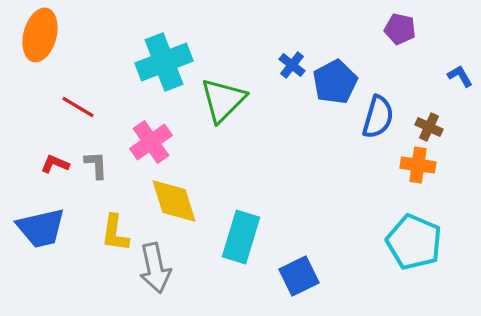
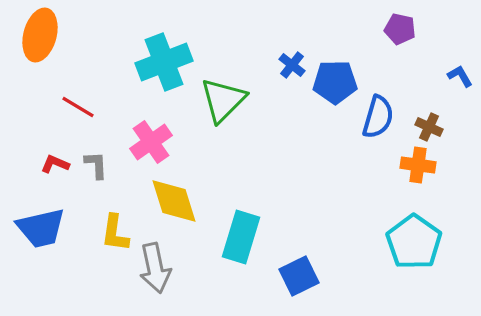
blue pentagon: rotated 27 degrees clockwise
cyan pentagon: rotated 12 degrees clockwise
